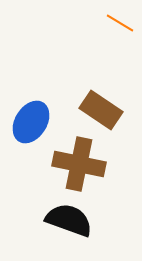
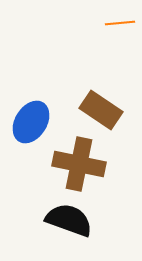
orange line: rotated 36 degrees counterclockwise
